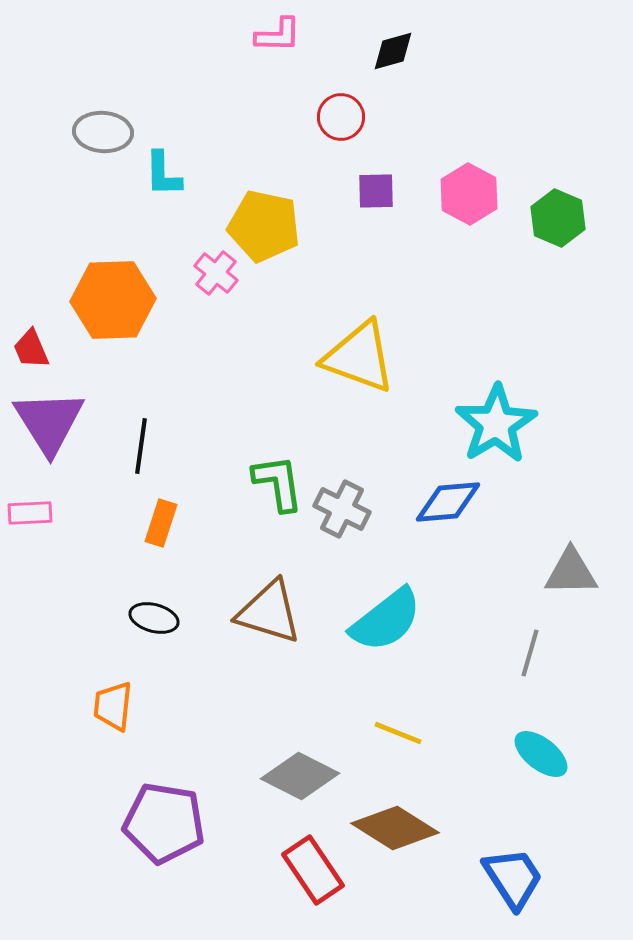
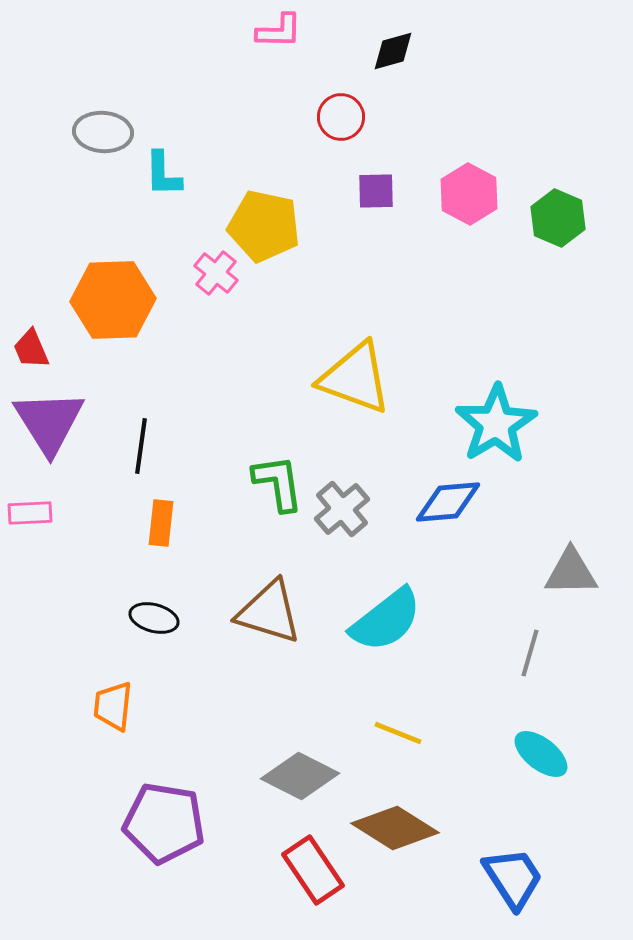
pink L-shape: moved 1 px right, 4 px up
yellow triangle: moved 4 px left, 21 px down
gray cross: rotated 24 degrees clockwise
orange rectangle: rotated 12 degrees counterclockwise
